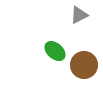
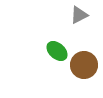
green ellipse: moved 2 px right
